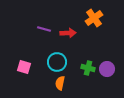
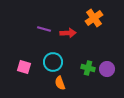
cyan circle: moved 4 px left
orange semicircle: rotated 32 degrees counterclockwise
